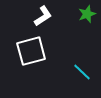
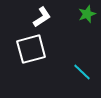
white L-shape: moved 1 px left, 1 px down
white square: moved 2 px up
